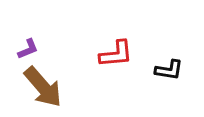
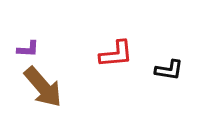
purple L-shape: rotated 25 degrees clockwise
